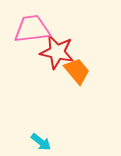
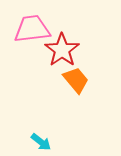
red star: moved 5 px right, 2 px up; rotated 24 degrees clockwise
orange trapezoid: moved 1 px left, 9 px down
